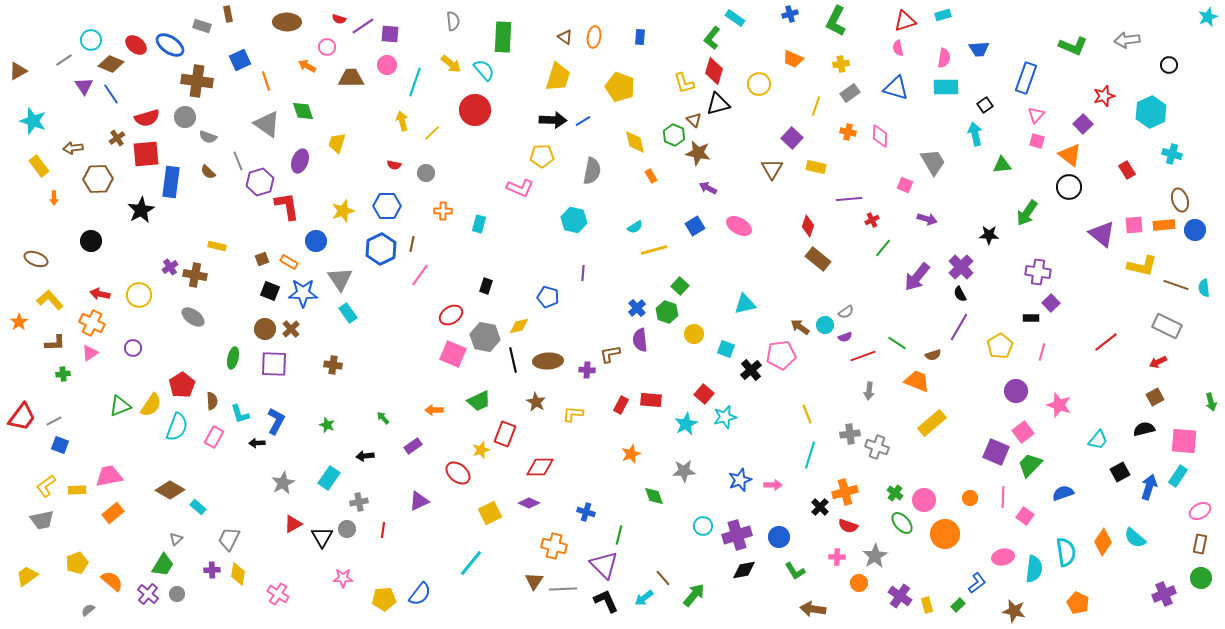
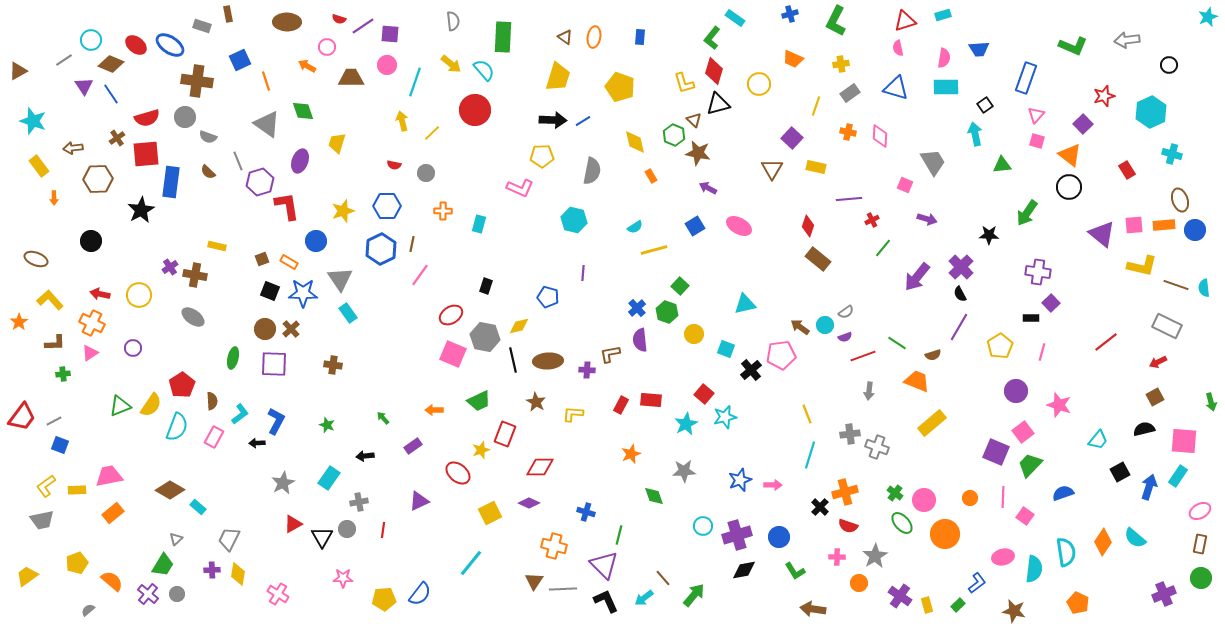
cyan L-shape at (240, 414): rotated 110 degrees counterclockwise
